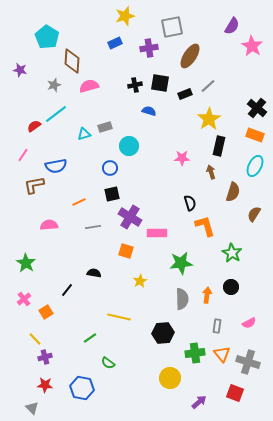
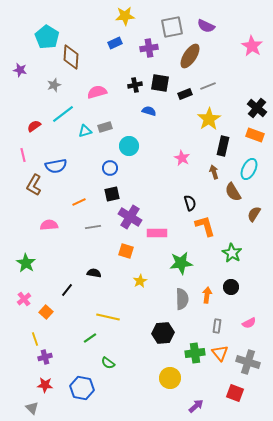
yellow star at (125, 16): rotated 12 degrees clockwise
purple semicircle at (232, 26): moved 26 px left; rotated 84 degrees clockwise
brown diamond at (72, 61): moved 1 px left, 4 px up
pink semicircle at (89, 86): moved 8 px right, 6 px down
gray line at (208, 86): rotated 21 degrees clockwise
cyan line at (56, 114): moved 7 px right
cyan triangle at (84, 134): moved 1 px right, 3 px up
black rectangle at (219, 146): moved 4 px right
pink line at (23, 155): rotated 48 degrees counterclockwise
pink star at (182, 158): rotated 28 degrees clockwise
cyan ellipse at (255, 166): moved 6 px left, 3 px down
brown arrow at (211, 172): moved 3 px right
brown L-shape at (34, 185): rotated 50 degrees counterclockwise
brown semicircle at (233, 192): rotated 132 degrees clockwise
orange square at (46, 312): rotated 16 degrees counterclockwise
yellow line at (119, 317): moved 11 px left
yellow line at (35, 339): rotated 24 degrees clockwise
orange triangle at (222, 354): moved 2 px left, 1 px up
purple arrow at (199, 402): moved 3 px left, 4 px down
